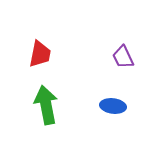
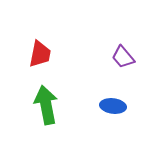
purple trapezoid: rotated 15 degrees counterclockwise
